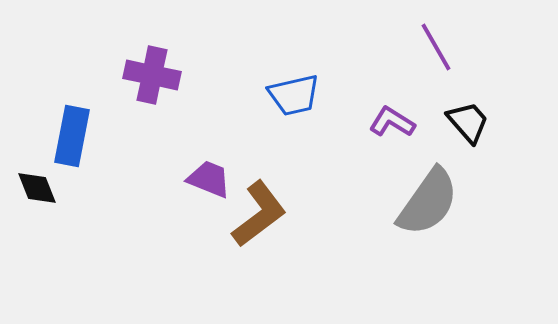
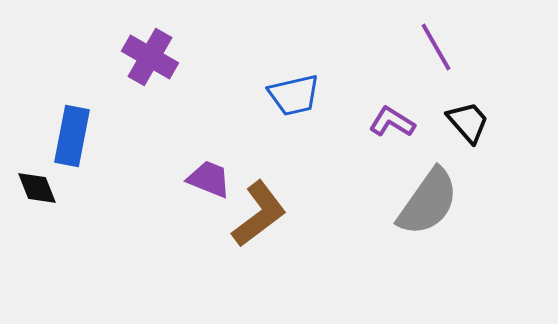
purple cross: moved 2 px left, 18 px up; rotated 18 degrees clockwise
